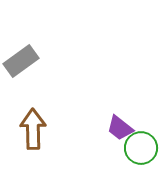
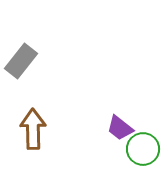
gray rectangle: rotated 16 degrees counterclockwise
green circle: moved 2 px right, 1 px down
